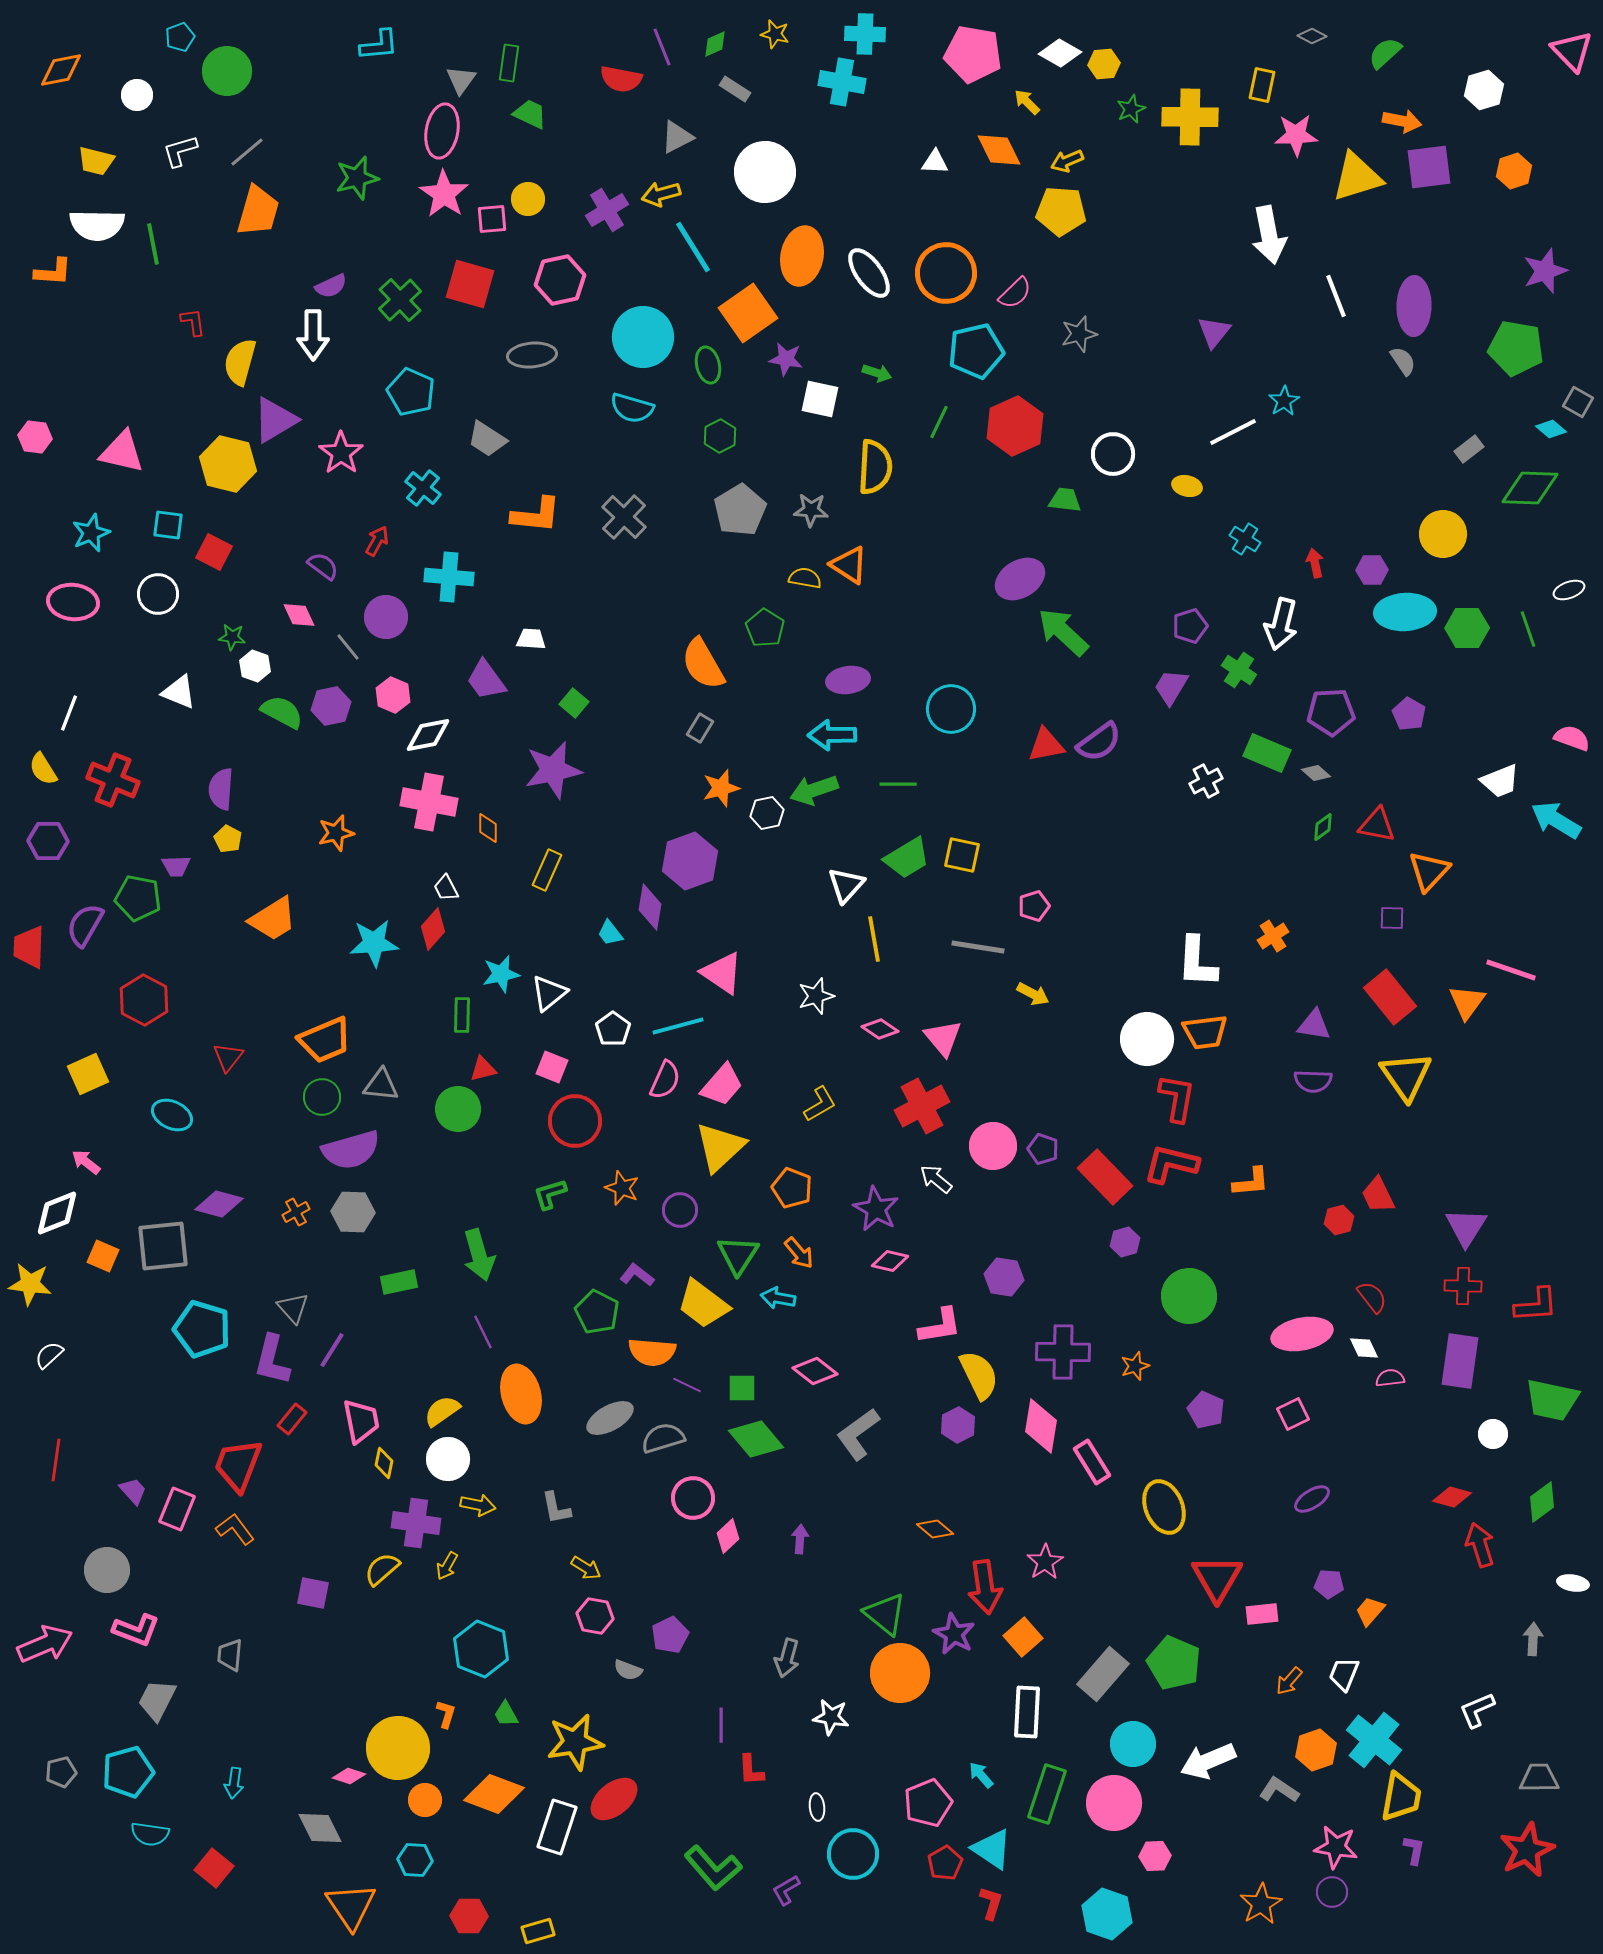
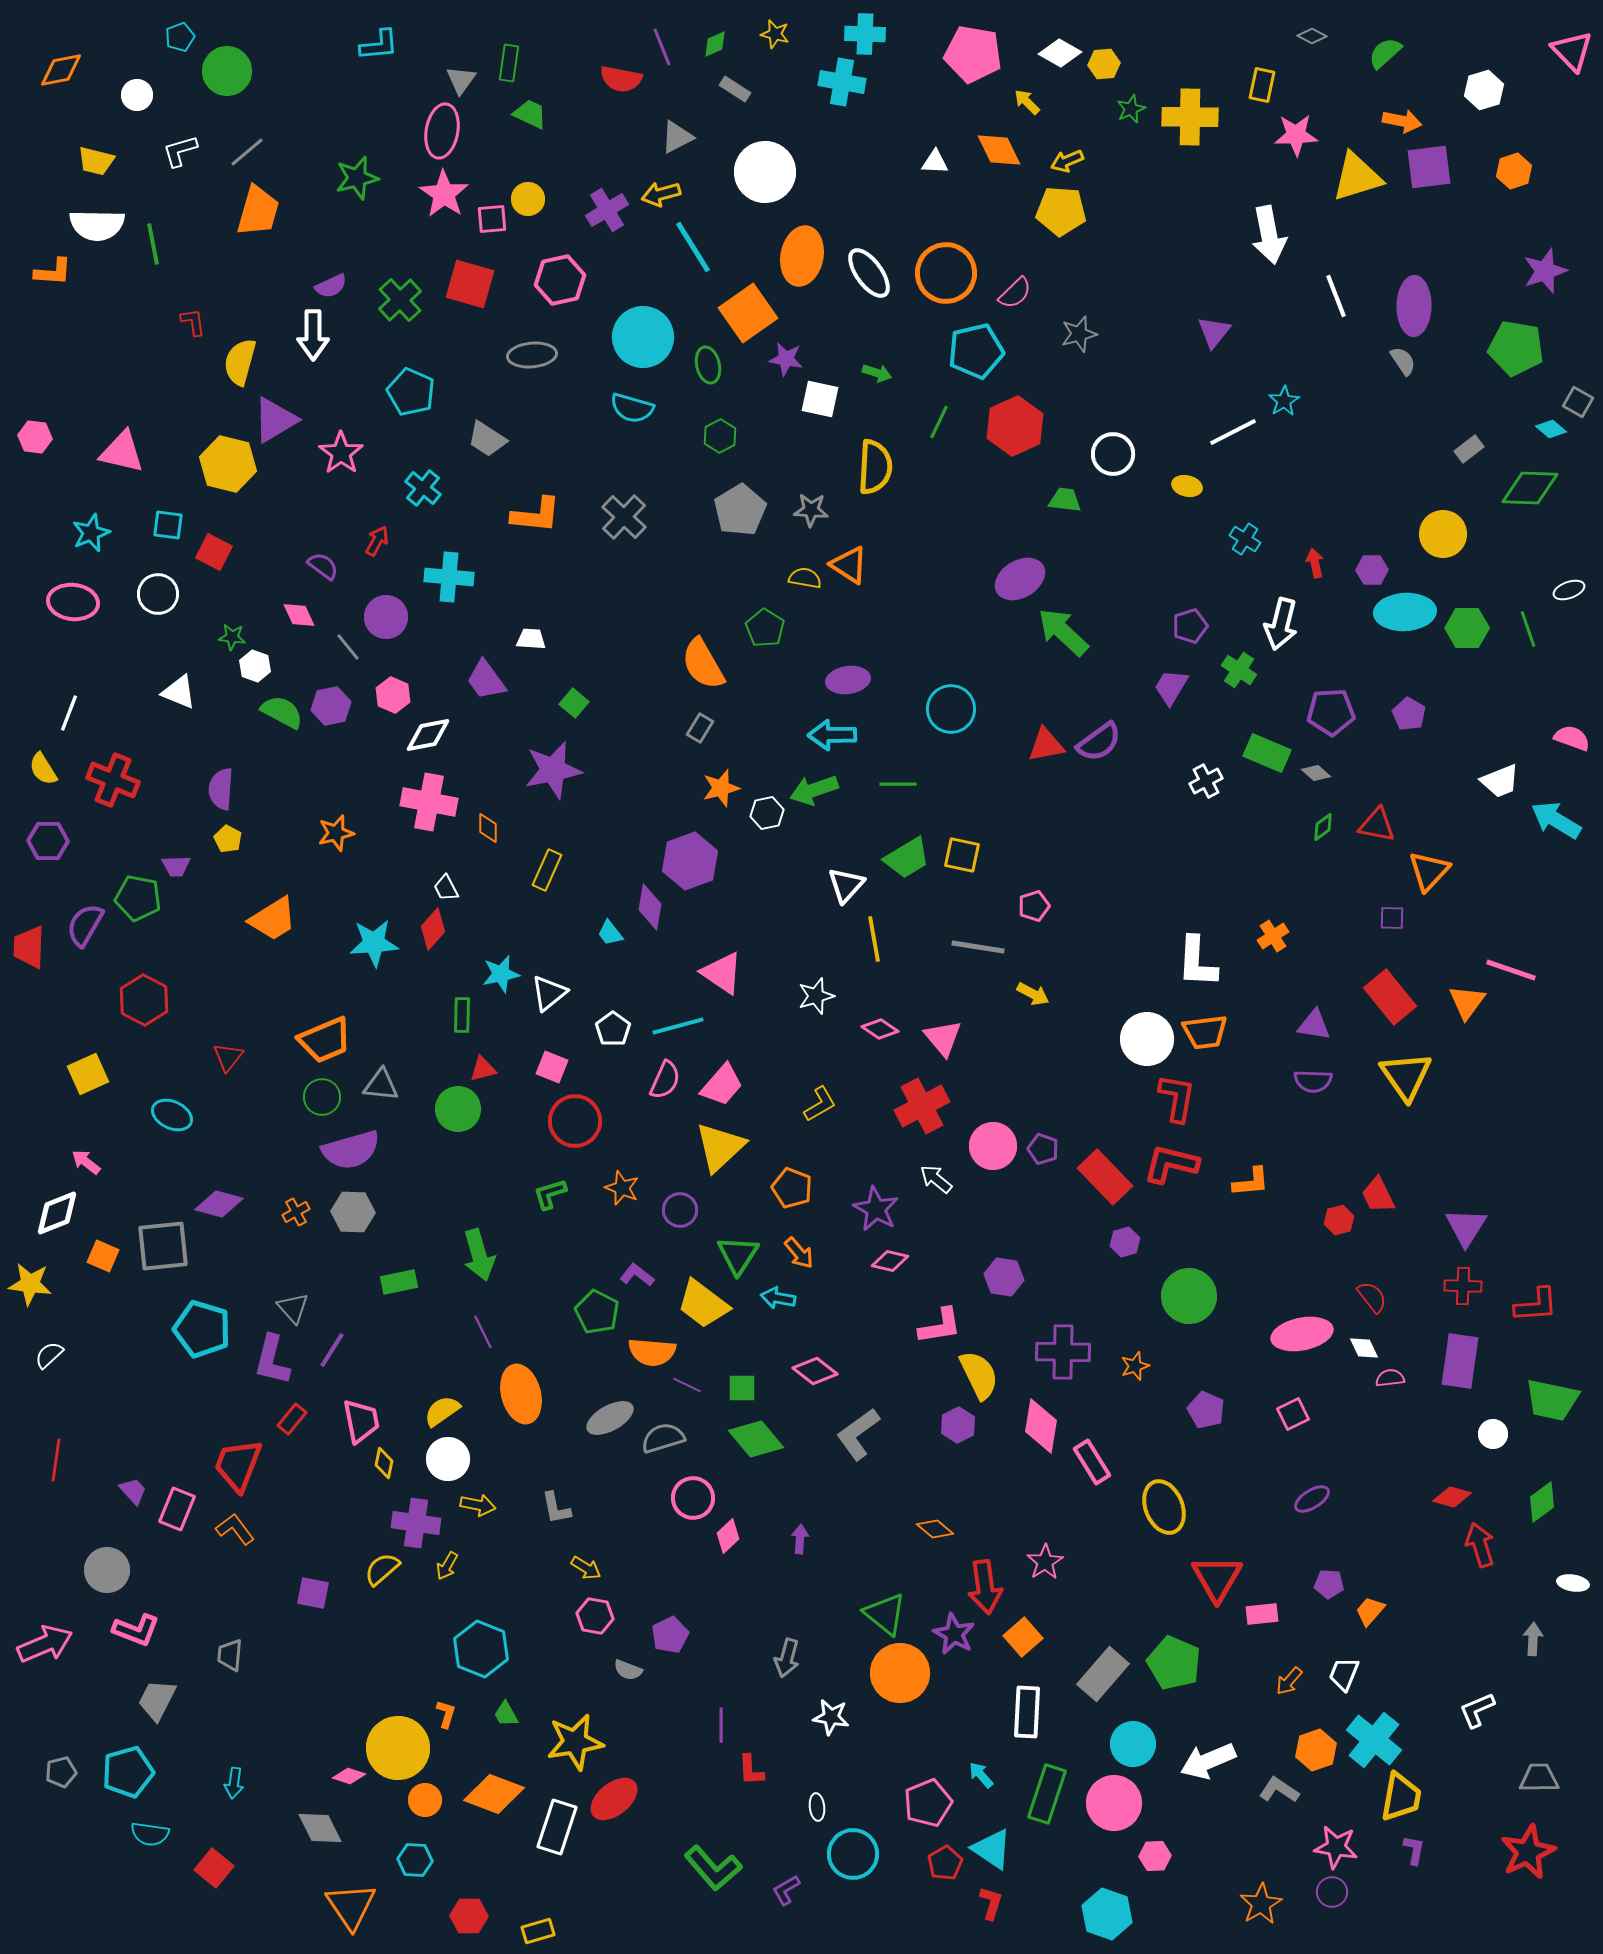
red star at (1527, 1850): moved 1 px right, 2 px down
